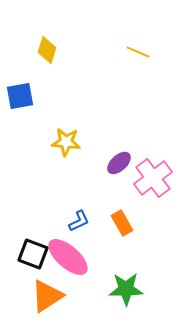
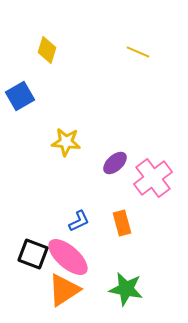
blue square: rotated 20 degrees counterclockwise
purple ellipse: moved 4 px left
orange rectangle: rotated 15 degrees clockwise
green star: rotated 12 degrees clockwise
orange triangle: moved 17 px right, 6 px up
